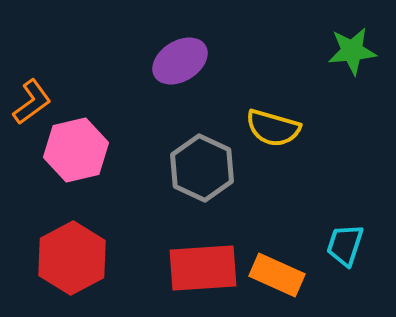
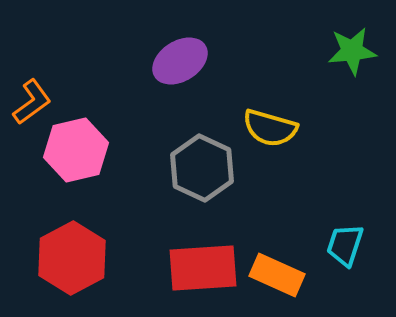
yellow semicircle: moved 3 px left
